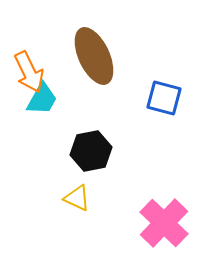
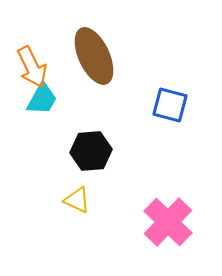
orange arrow: moved 3 px right, 5 px up
blue square: moved 6 px right, 7 px down
black hexagon: rotated 6 degrees clockwise
yellow triangle: moved 2 px down
pink cross: moved 4 px right, 1 px up
